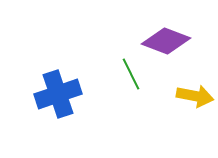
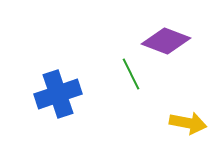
yellow arrow: moved 7 px left, 27 px down
